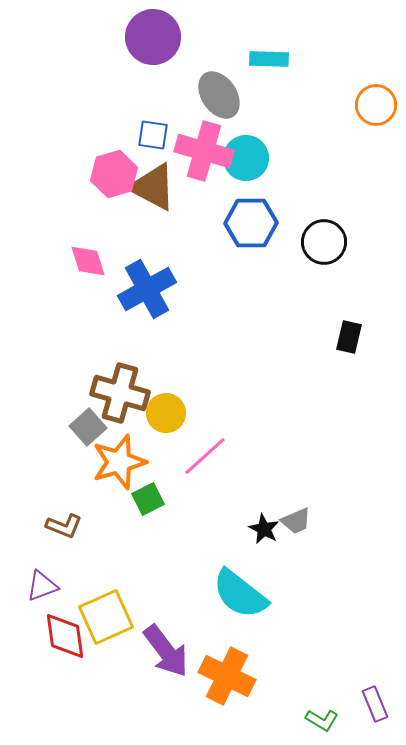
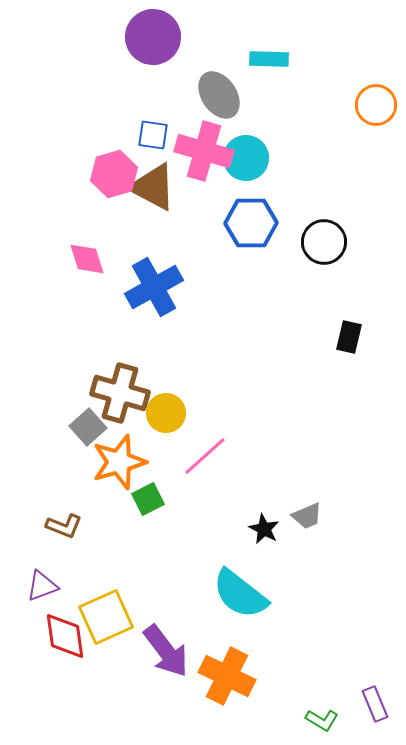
pink diamond: moved 1 px left, 2 px up
blue cross: moved 7 px right, 2 px up
gray trapezoid: moved 11 px right, 5 px up
